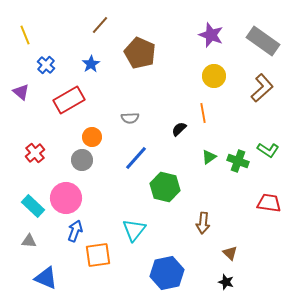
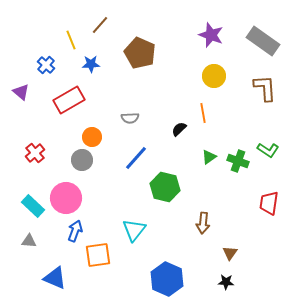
yellow line: moved 46 px right, 5 px down
blue star: rotated 30 degrees clockwise
brown L-shape: moved 3 px right; rotated 52 degrees counterclockwise
red trapezoid: rotated 90 degrees counterclockwise
brown triangle: rotated 21 degrees clockwise
blue hexagon: moved 6 px down; rotated 24 degrees counterclockwise
blue triangle: moved 9 px right
black star: rotated 14 degrees counterclockwise
